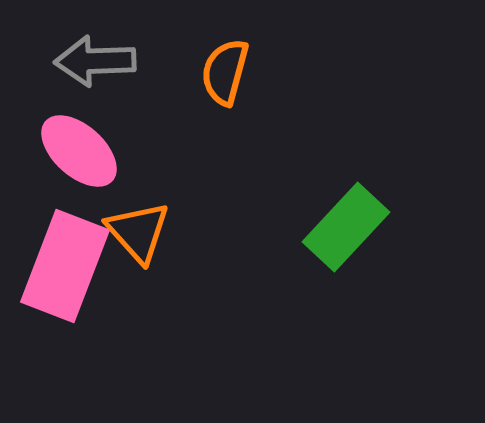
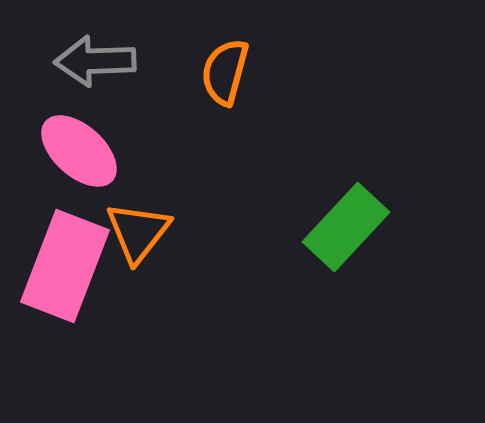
orange triangle: rotated 20 degrees clockwise
